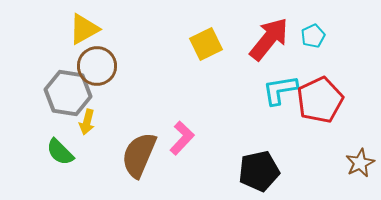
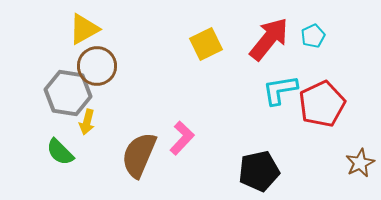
red pentagon: moved 2 px right, 4 px down
